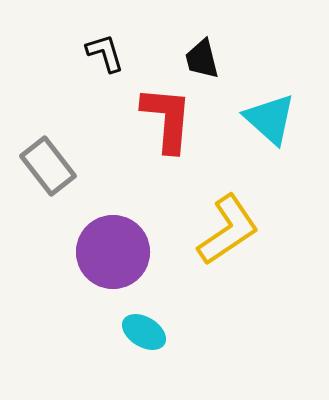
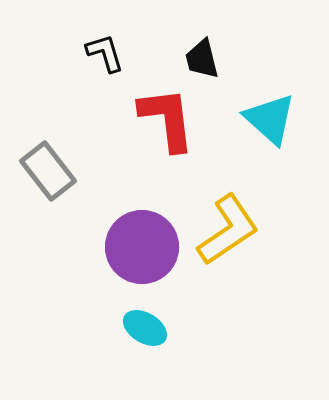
red L-shape: rotated 12 degrees counterclockwise
gray rectangle: moved 5 px down
purple circle: moved 29 px right, 5 px up
cyan ellipse: moved 1 px right, 4 px up
